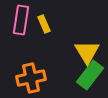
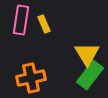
yellow triangle: moved 2 px down
